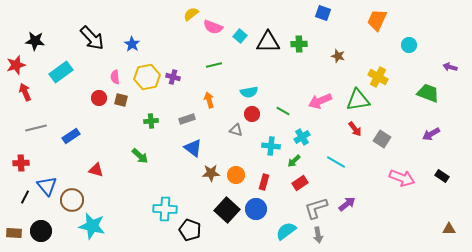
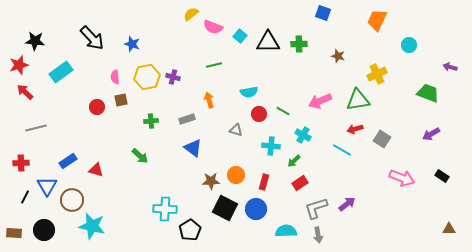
blue star at (132, 44): rotated 14 degrees counterclockwise
red star at (16, 65): moved 3 px right
yellow cross at (378, 77): moved 1 px left, 3 px up; rotated 36 degrees clockwise
red arrow at (25, 92): rotated 24 degrees counterclockwise
red circle at (99, 98): moved 2 px left, 9 px down
brown square at (121, 100): rotated 24 degrees counterclockwise
red circle at (252, 114): moved 7 px right
red arrow at (355, 129): rotated 112 degrees clockwise
blue rectangle at (71, 136): moved 3 px left, 25 px down
cyan cross at (302, 137): moved 1 px right, 2 px up; rotated 28 degrees counterclockwise
cyan line at (336, 162): moved 6 px right, 12 px up
brown star at (211, 173): moved 8 px down
blue triangle at (47, 186): rotated 10 degrees clockwise
black square at (227, 210): moved 2 px left, 2 px up; rotated 15 degrees counterclockwise
black pentagon at (190, 230): rotated 20 degrees clockwise
black circle at (41, 231): moved 3 px right, 1 px up
cyan semicircle at (286, 231): rotated 35 degrees clockwise
